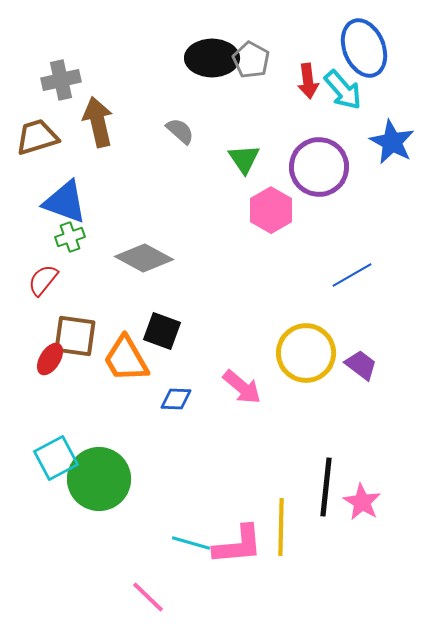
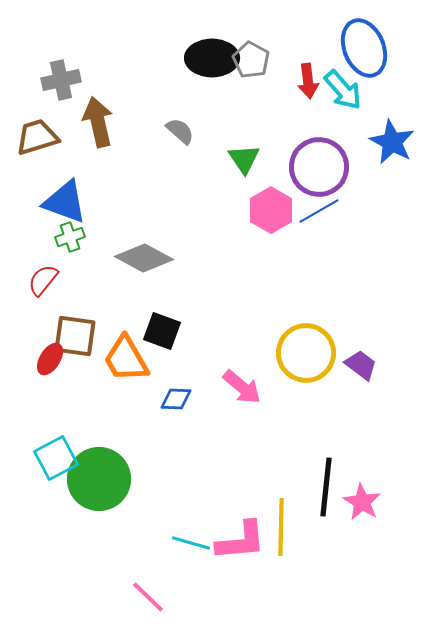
blue line: moved 33 px left, 64 px up
pink L-shape: moved 3 px right, 4 px up
